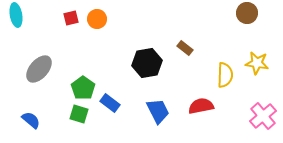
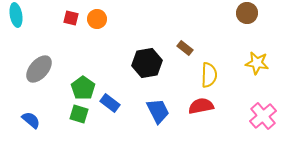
red square: rotated 28 degrees clockwise
yellow semicircle: moved 16 px left
